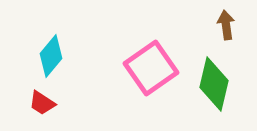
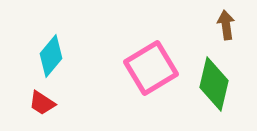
pink square: rotated 4 degrees clockwise
